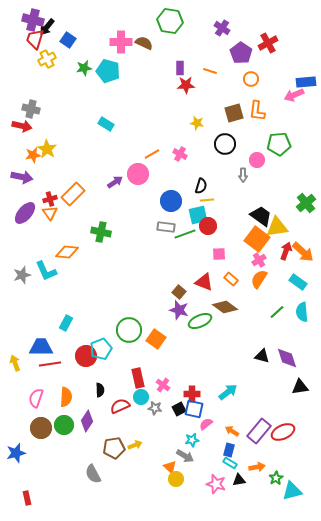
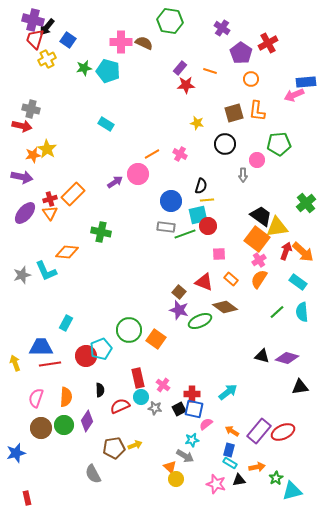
purple rectangle at (180, 68): rotated 40 degrees clockwise
purple diamond at (287, 358): rotated 55 degrees counterclockwise
